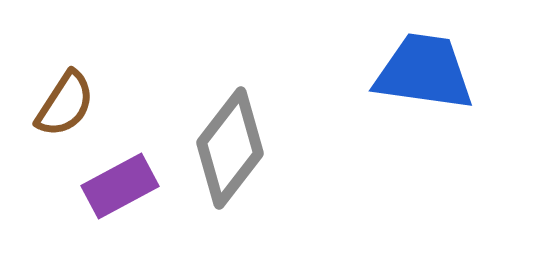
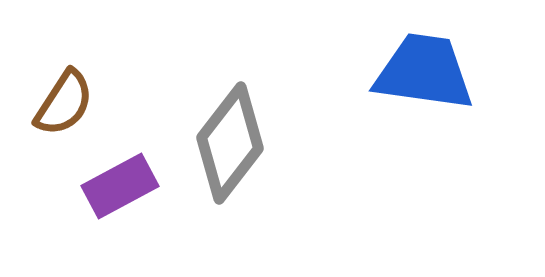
brown semicircle: moved 1 px left, 1 px up
gray diamond: moved 5 px up
